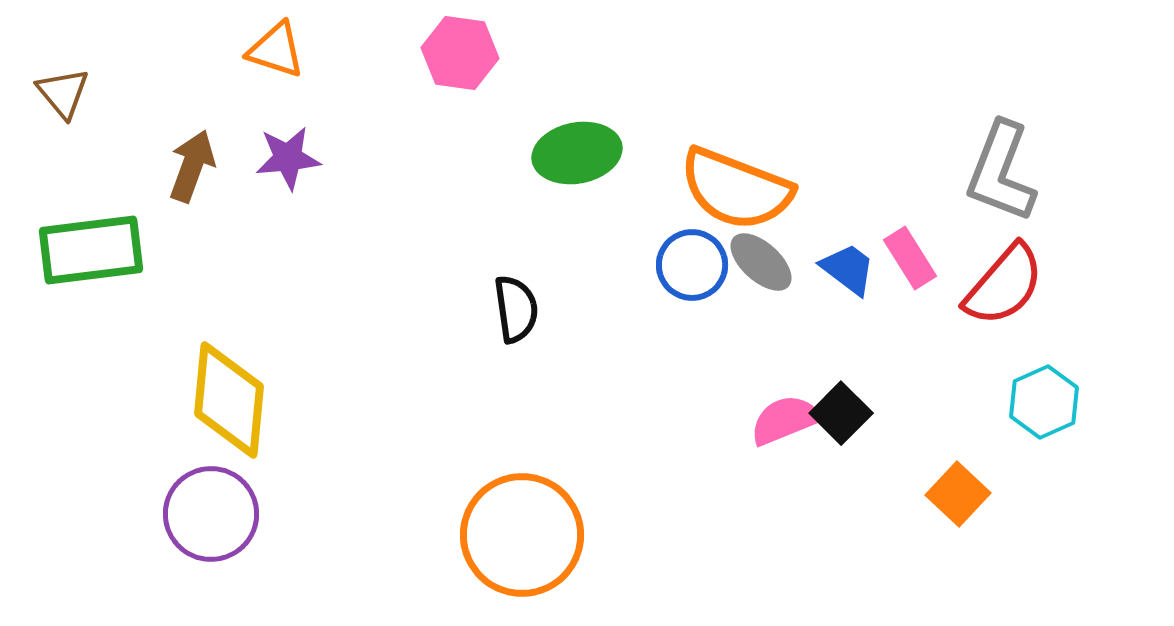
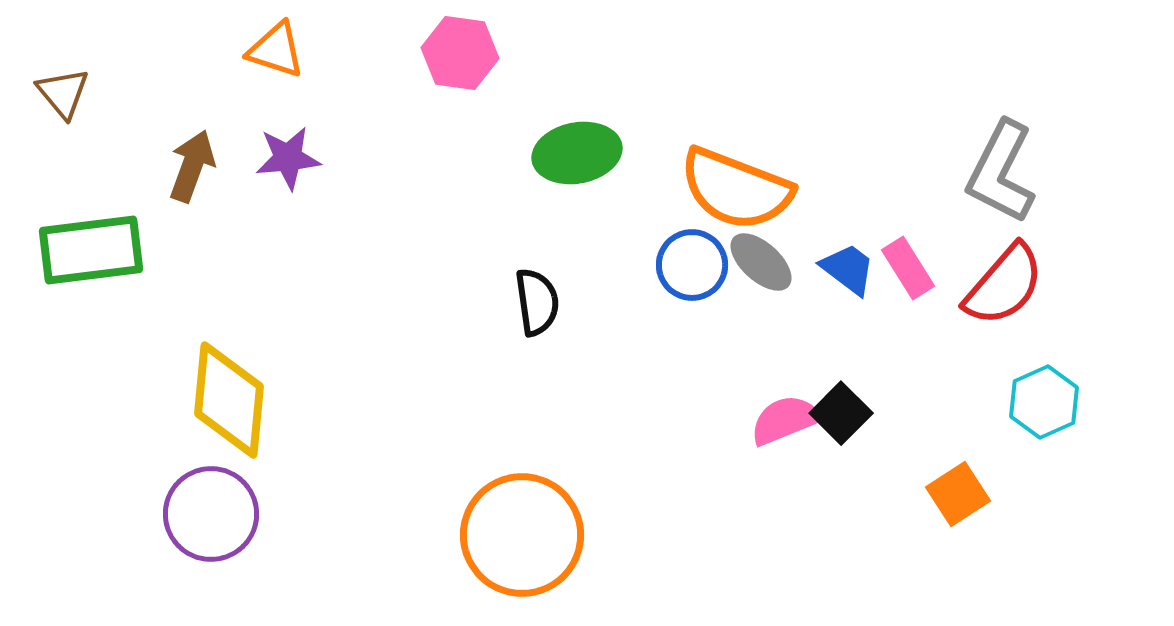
gray L-shape: rotated 6 degrees clockwise
pink rectangle: moved 2 px left, 10 px down
black semicircle: moved 21 px right, 7 px up
orange square: rotated 14 degrees clockwise
